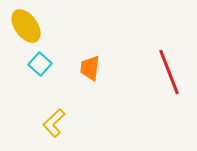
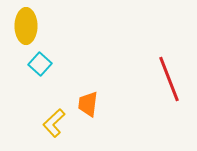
yellow ellipse: rotated 36 degrees clockwise
orange trapezoid: moved 2 px left, 36 px down
red line: moved 7 px down
